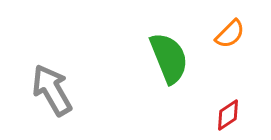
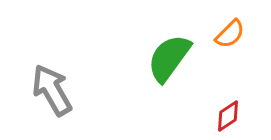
green semicircle: rotated 122 degrees counterclockwise
red diamond: moved 1 px down
